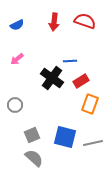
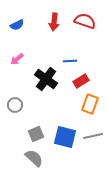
black cross: moved 6 px left, 1 px down
gray square: moved 4 px right, 1 px up
gray line: moved 7 px up
